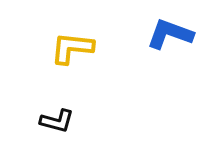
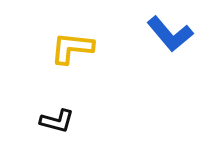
blue L-shape: rotated 150 degrees counterclockwise
